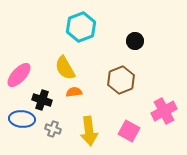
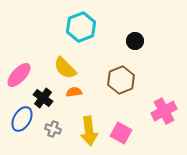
yellow semicircle: rotated 15 degrees counterclockwise
black cross: moved 1 px right, 2 px up; rotated 18 degrees clockwise
blue ellipse: rotated 65 degrees counterclockwise
pink square: moved 8 px left, 2 px down
